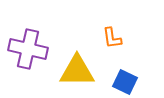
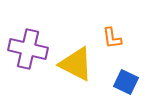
yellow triangle: moved 1 px left, 7 px up; rotated 27 degrees clockwise
blue square: moved 1 px right
